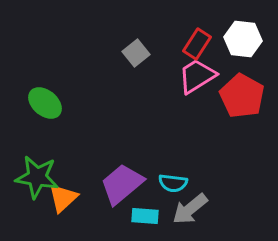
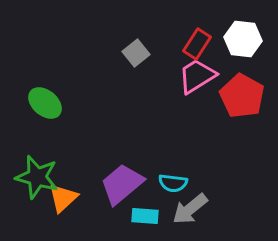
green star: rotated 6 degrees clockwise
